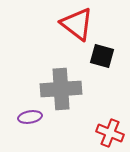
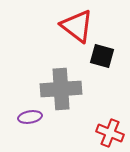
red triangle: moved 2 px down
